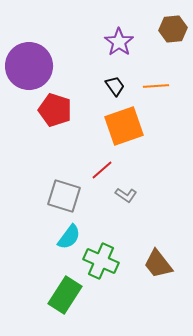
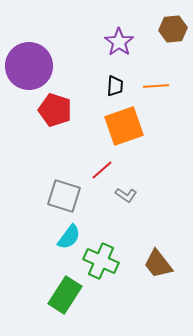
black trapezoid: rotated 40 degrees clockwise
